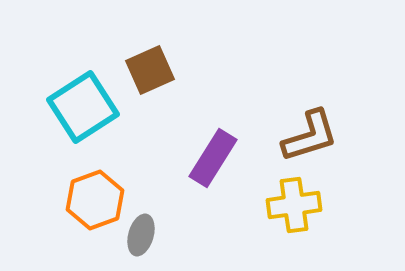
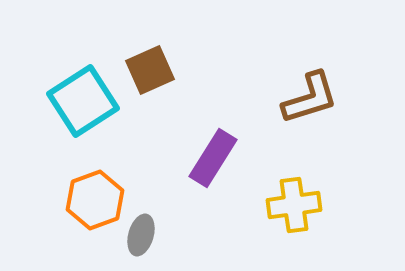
cyan square: moved 6 px up
brown L-shape: moved 38 px up
